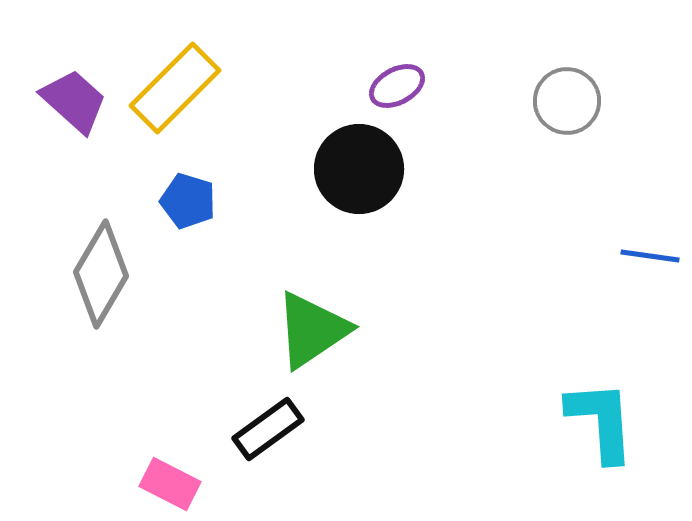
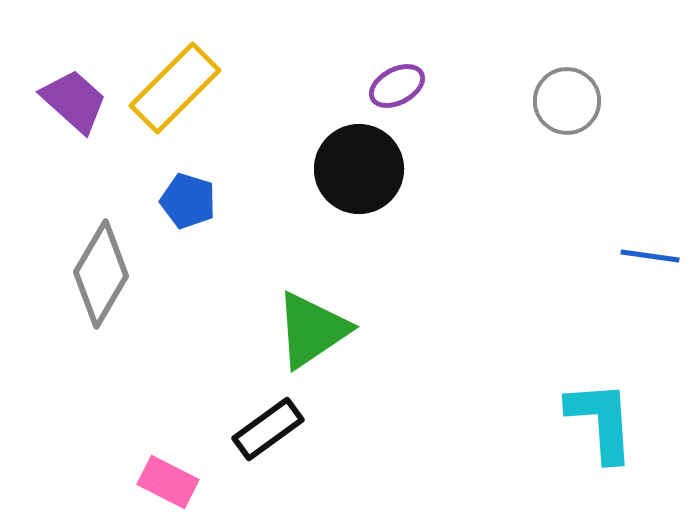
pink rectangle: moved 2 px left, 2 px up
